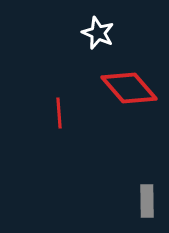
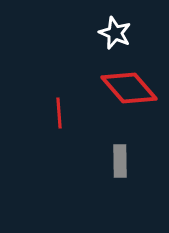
white star: moved 17 px right
gray rectangle: moved 27 px left, 40 px up
